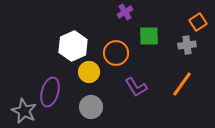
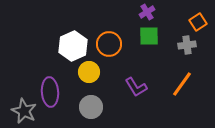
purple cross: moved 22 px right
orange circle: moved 7 px left, 9 px up
purple ellipse: rotated 20 degrees counterclockwise
